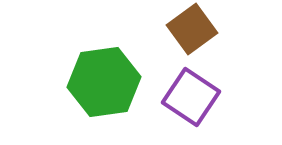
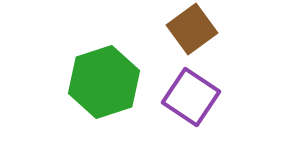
green hexagon: rotated 10 degrees counterclockwise
